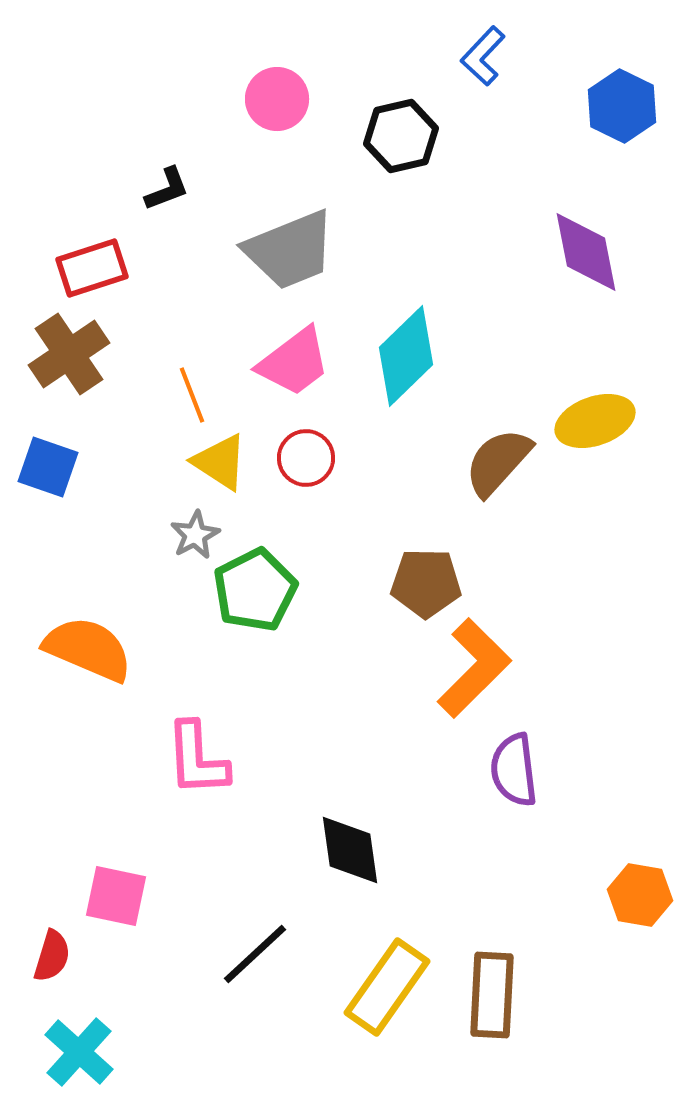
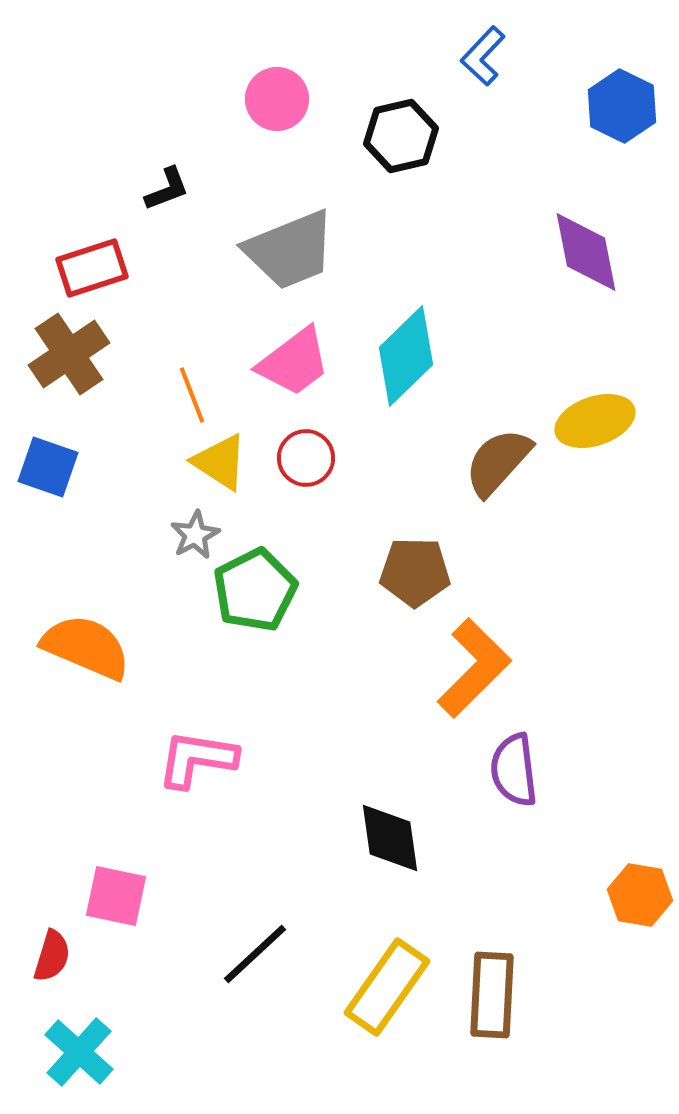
brown pentagon: moved 11 px left, 11 px up
orange semicircle: moved 2 px left, 2 px up
pink L-shape: rotated 102 degrees clockwise
black diamond: moved 40 px right, 12 px up
